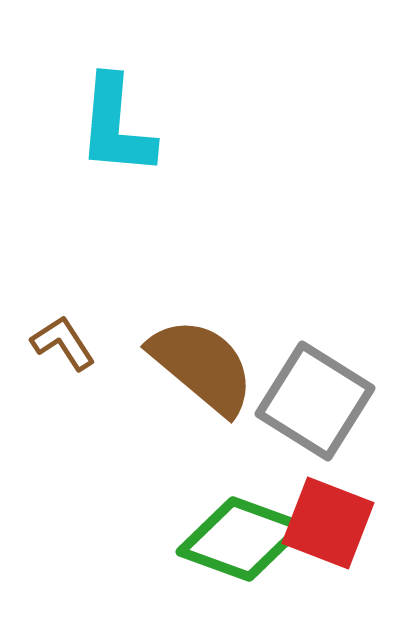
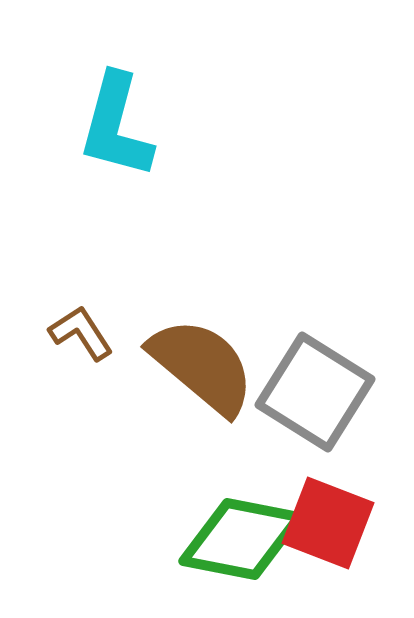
cyan L-shape: rotated 10 degrees clockwise
brown L-shape: moved 18 px right, 10 px up
gray square: moved 9 px up
green diamond: rotated 9 degrees counterclockwise
